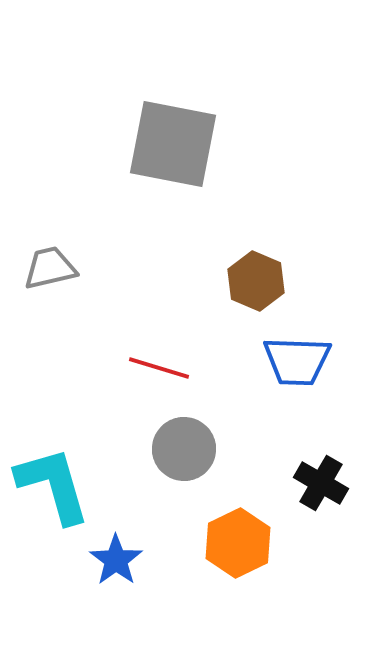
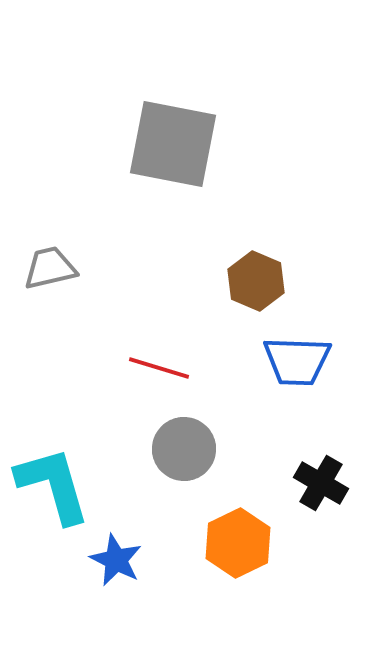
blue star: rotated 10 degrees counterclockwise
